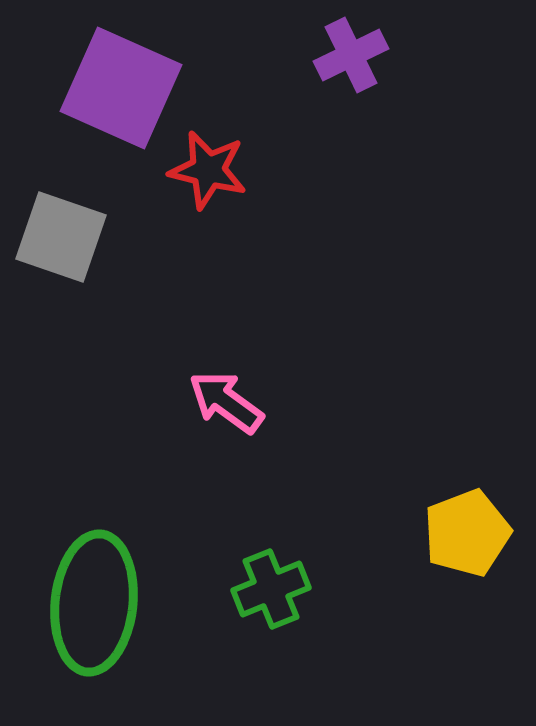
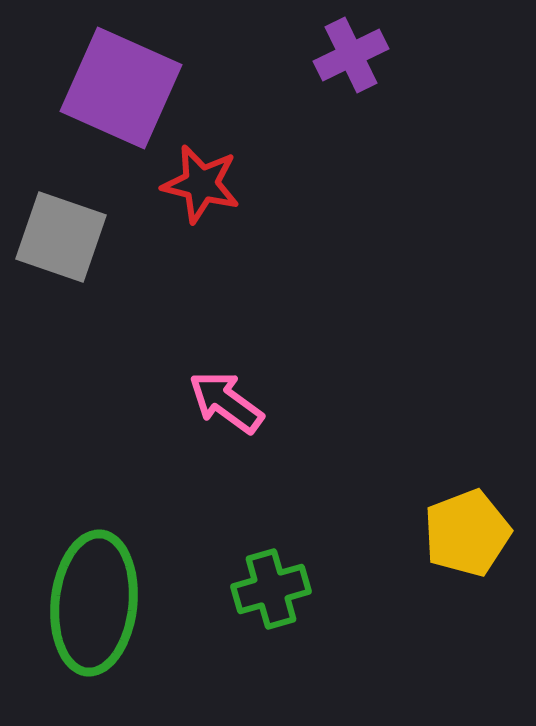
red star: moved 7 px left, 14 px down
green cross: rotated 6 degrees clockwise
